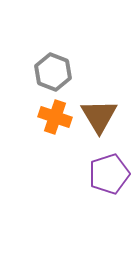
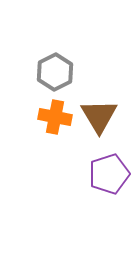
gray hexagon: moved 2 px right; rotated 12 degrees clockwise
orange cross: rotated 8 degrees counterclockwise
